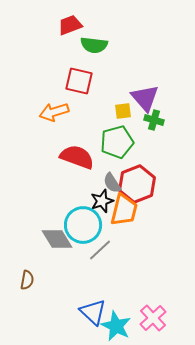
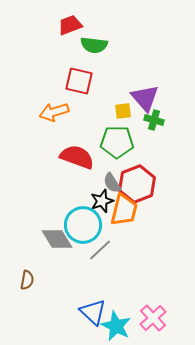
green pentagon: rotated 16 degrees clockwise
